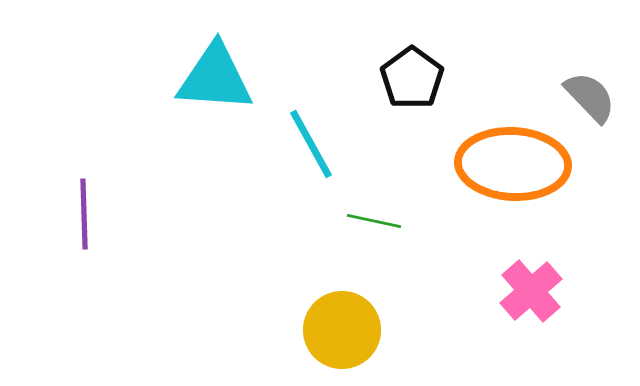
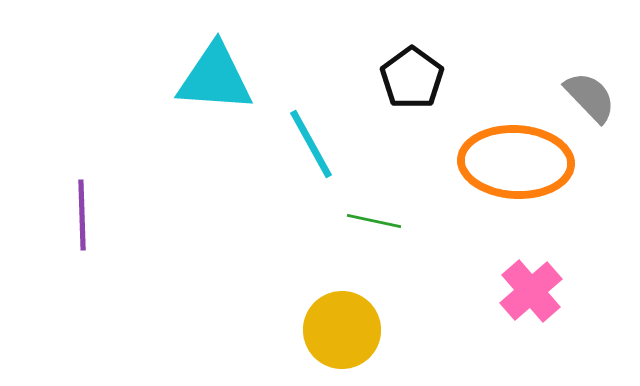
orange ellipse: moved 3 px right, 2 px up
purple line: moved 2 px left, 1 px down
